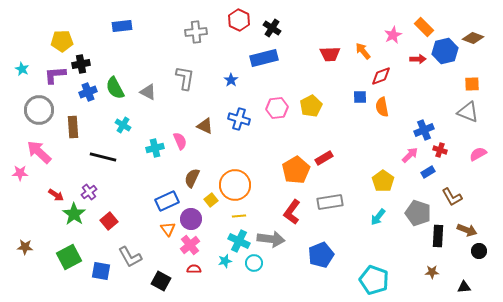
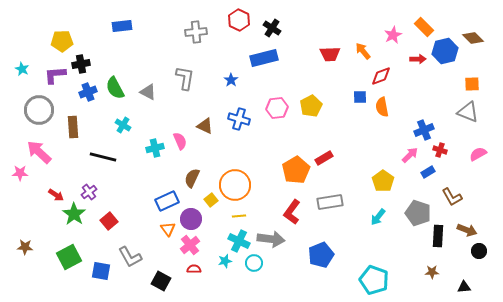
brown diamond at (473, 38): rotated 25 degrees clockwise
